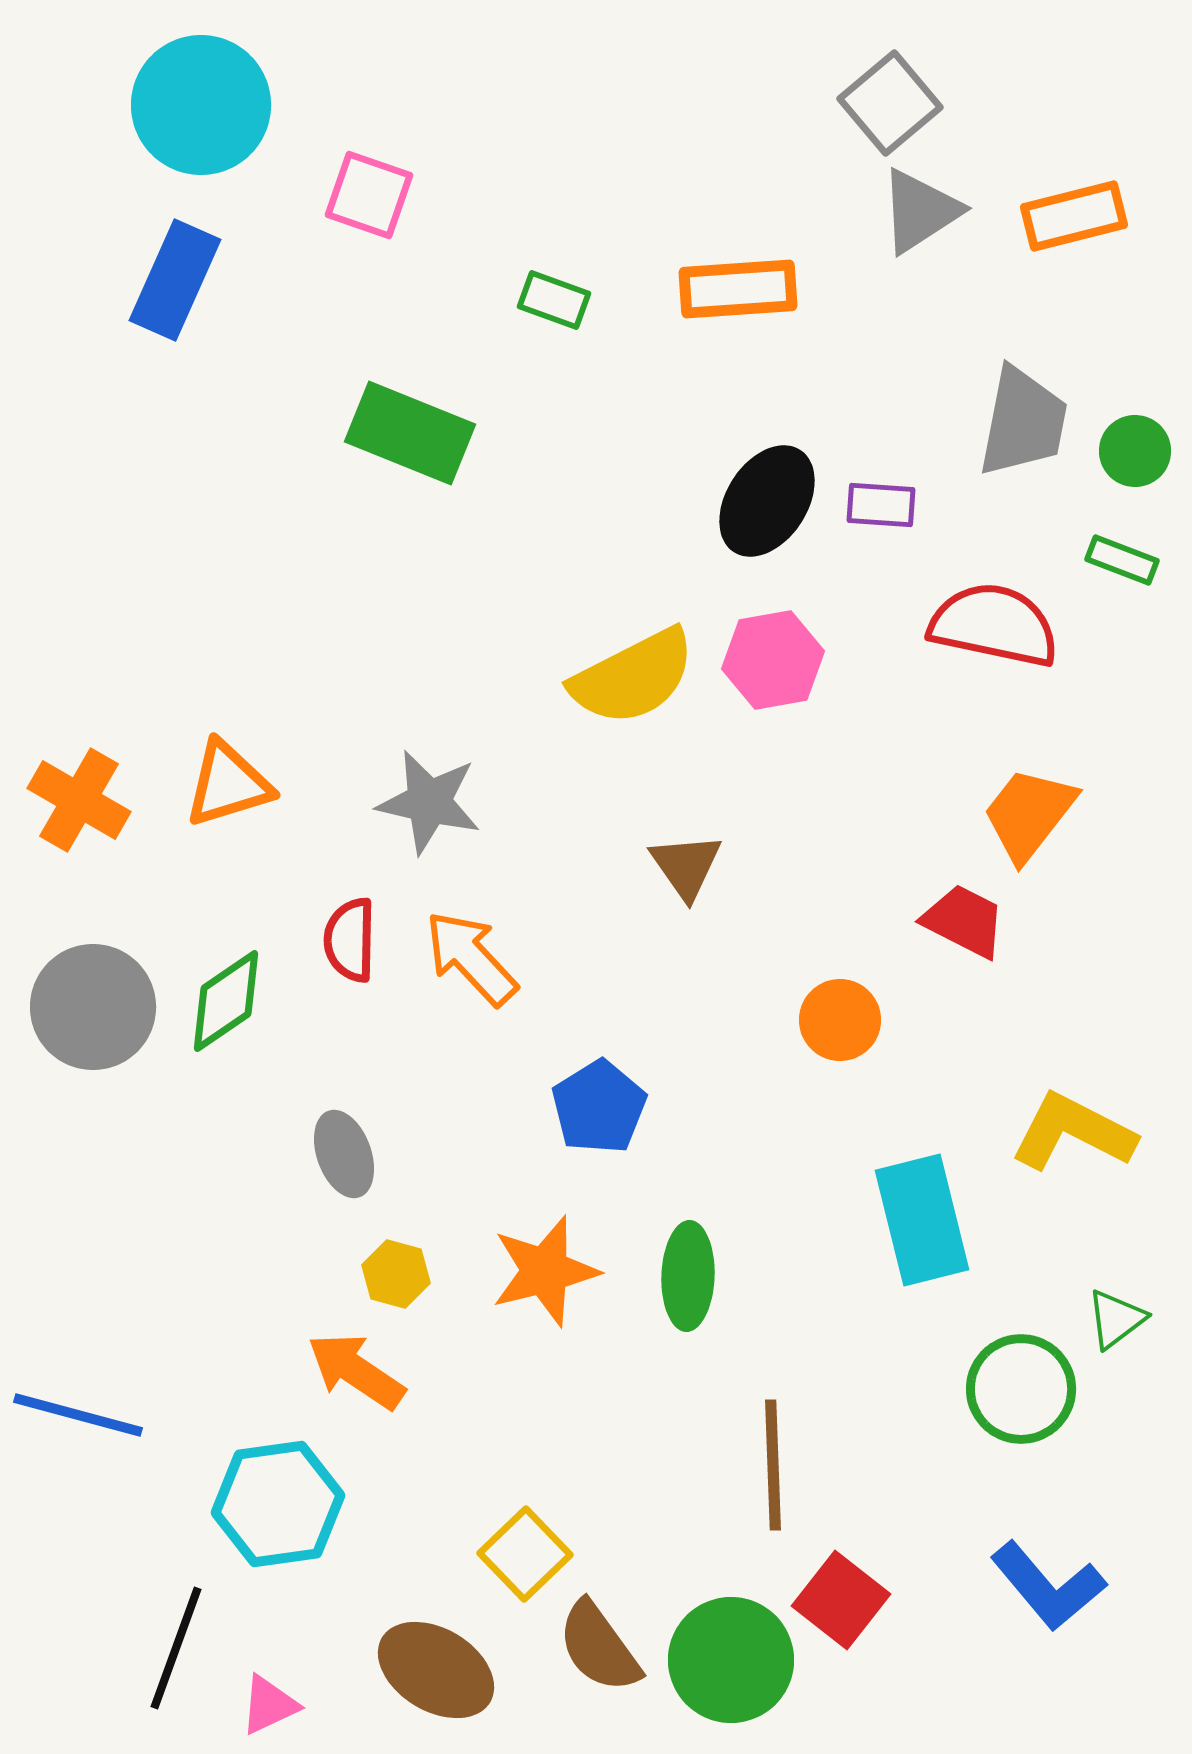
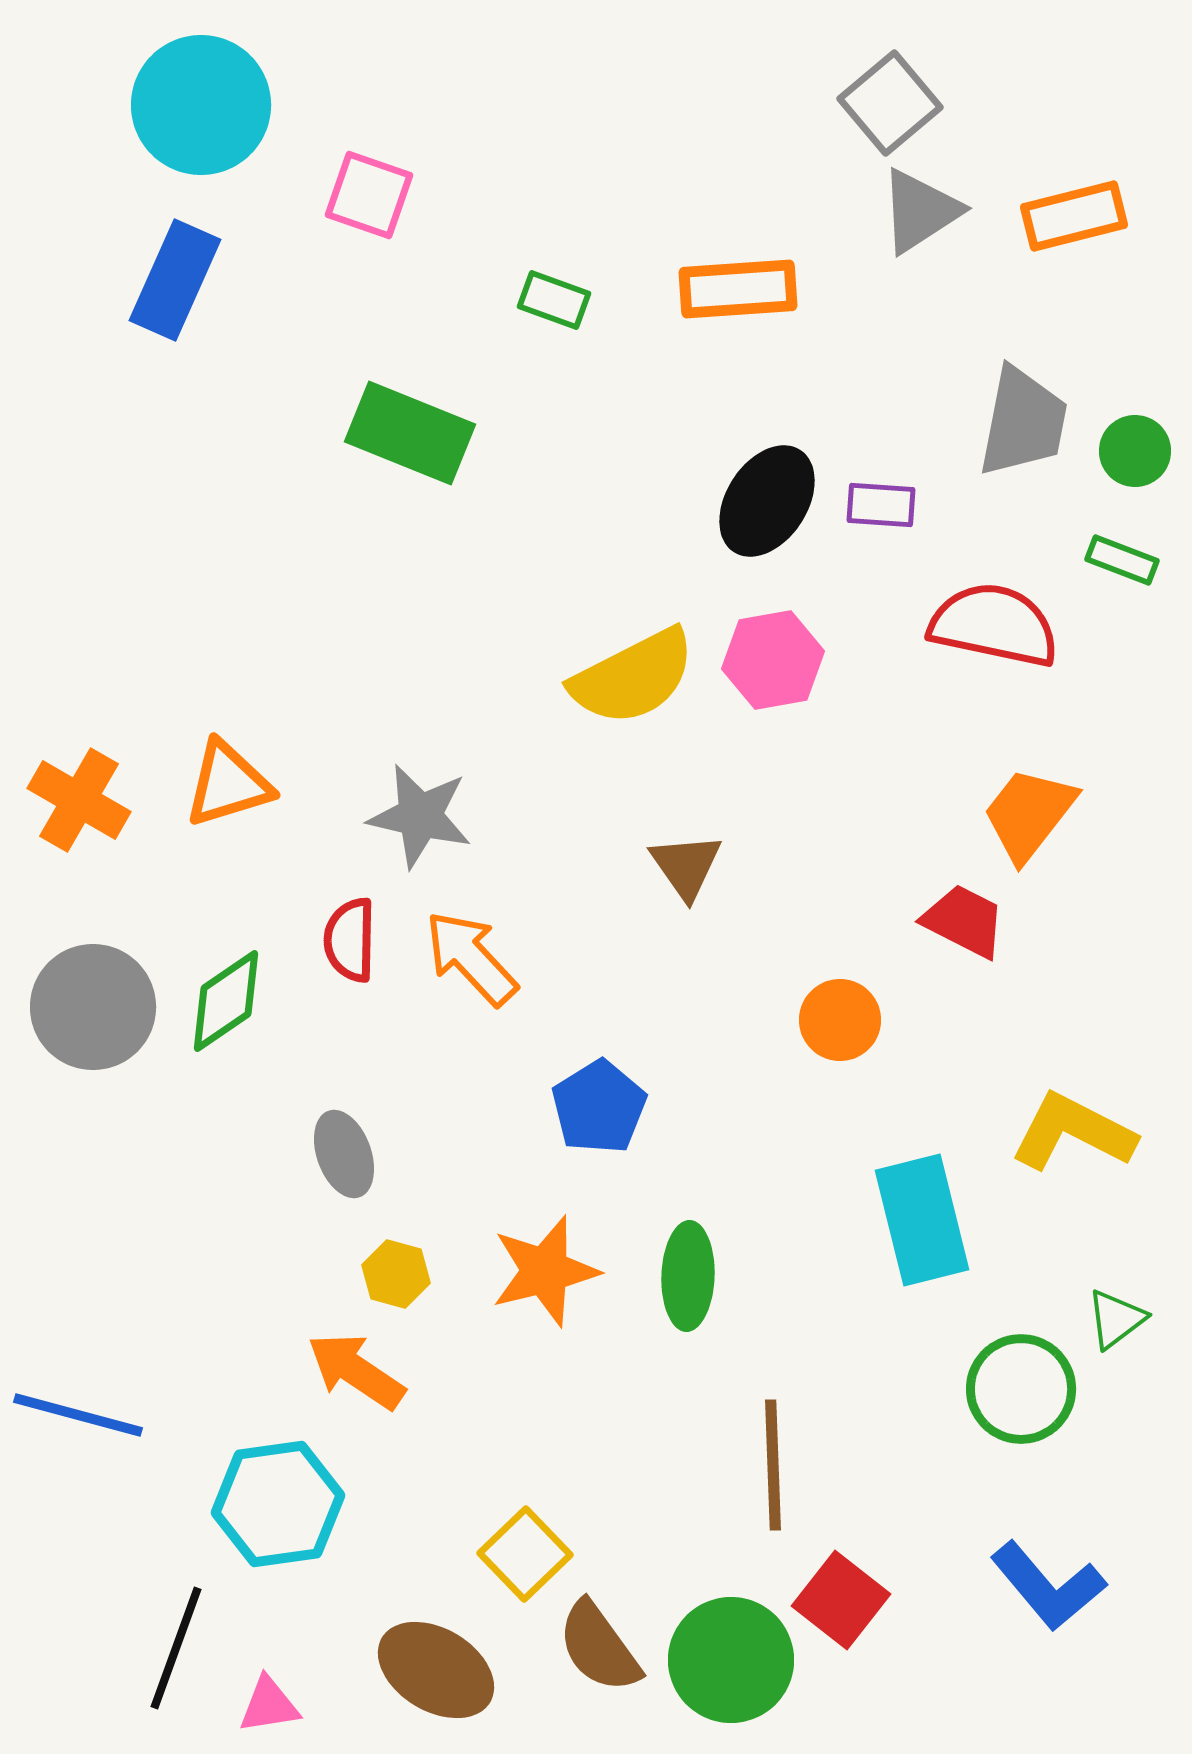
gray star at (429, 802): moved 9 px left, 14 px down
pink triangle at (269, 1705): rotated 16 degrees clockwise
